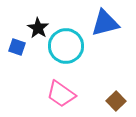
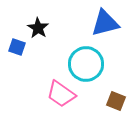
cyan circle: moved 20 px right, 18 px down
brown square: rotated 24 degrees counterclockwise
